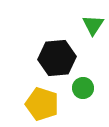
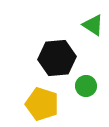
green triangle: rotated 30 degrees counterclockwise
green circle: moved 3 px right, 2 px up
